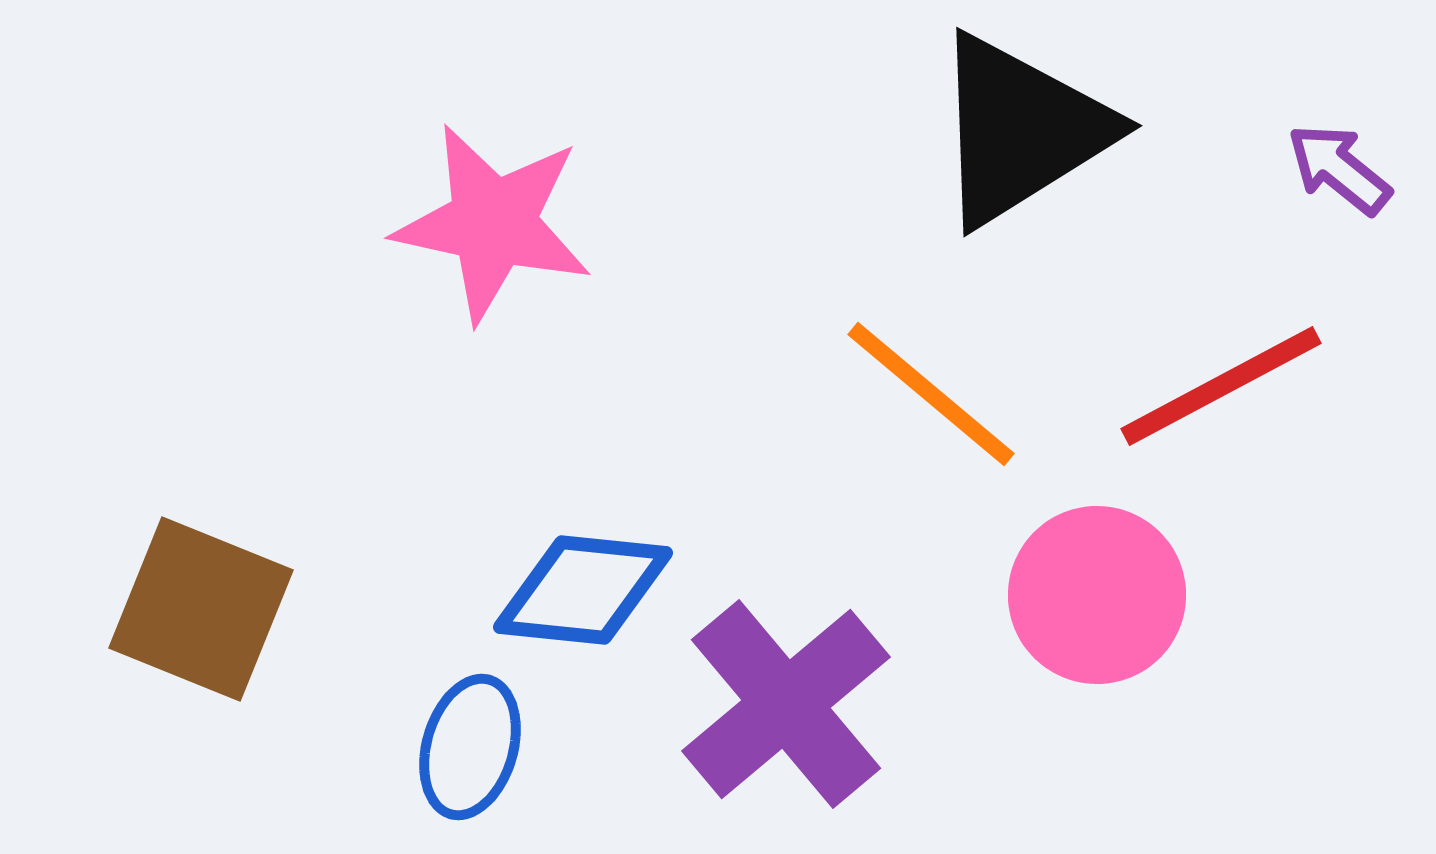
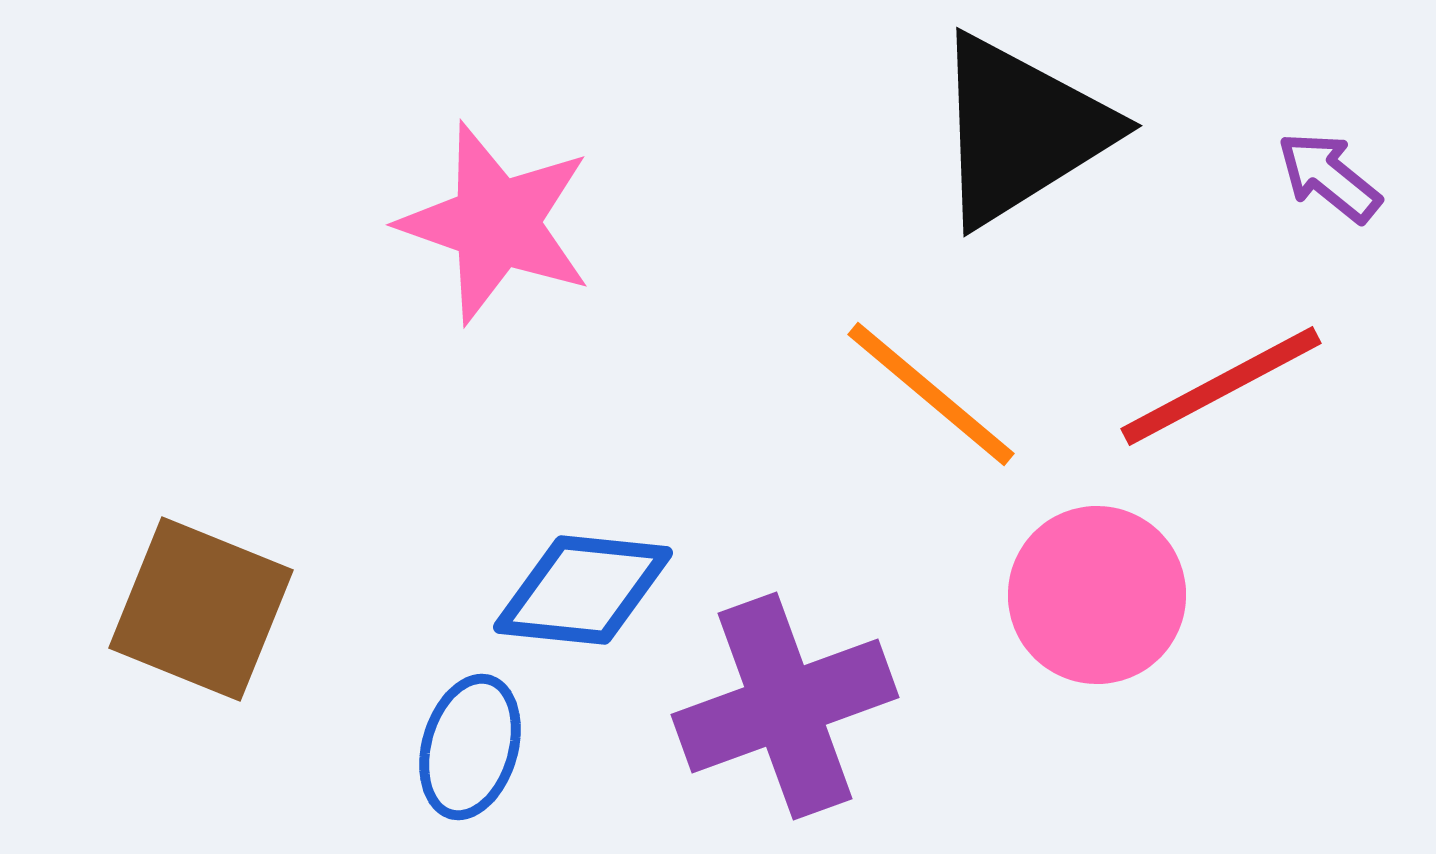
purple arrow: moved 10 px left, 8 px down
pink star: moved 3 px right; rotated 7 degrees clockwise
purple cross: moved 1 px left, 2 px down; rotated 20 degrees clockwise
